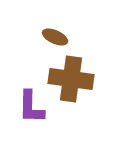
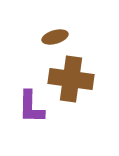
brown ellipse: rotated 40 degrees counterclockwise
